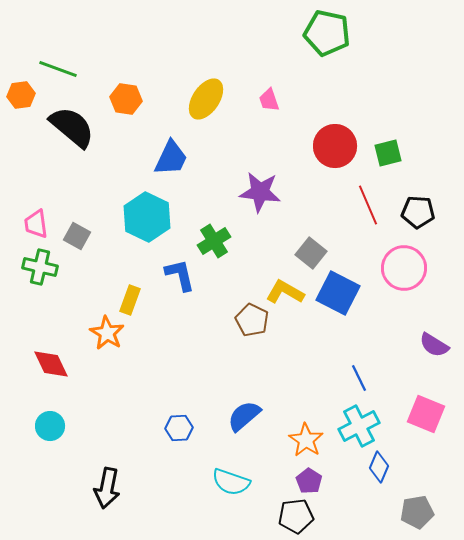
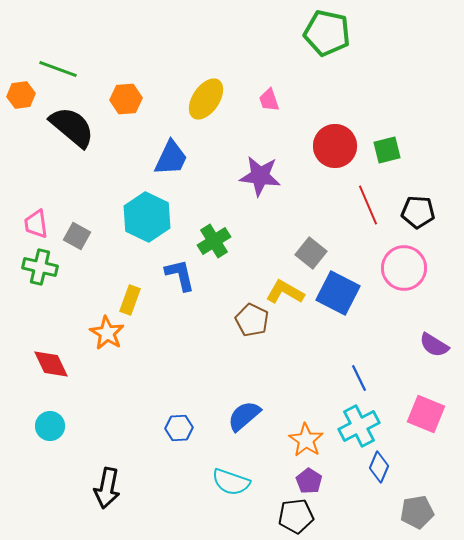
orange hexagon at (126, 99): rotated 12 degrees counterclockwise
green square at (388, 153): moved 1 px left, 3 px up
purple star at (260, 192): moved 16 px up
